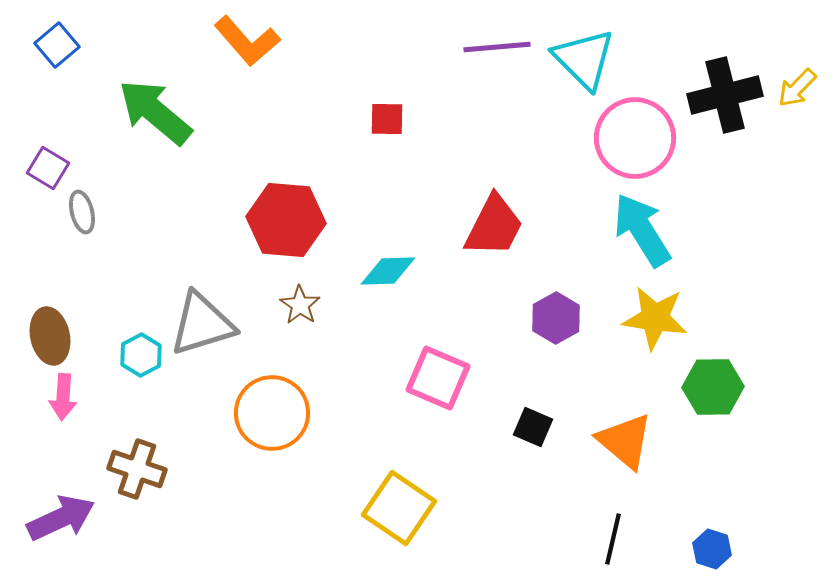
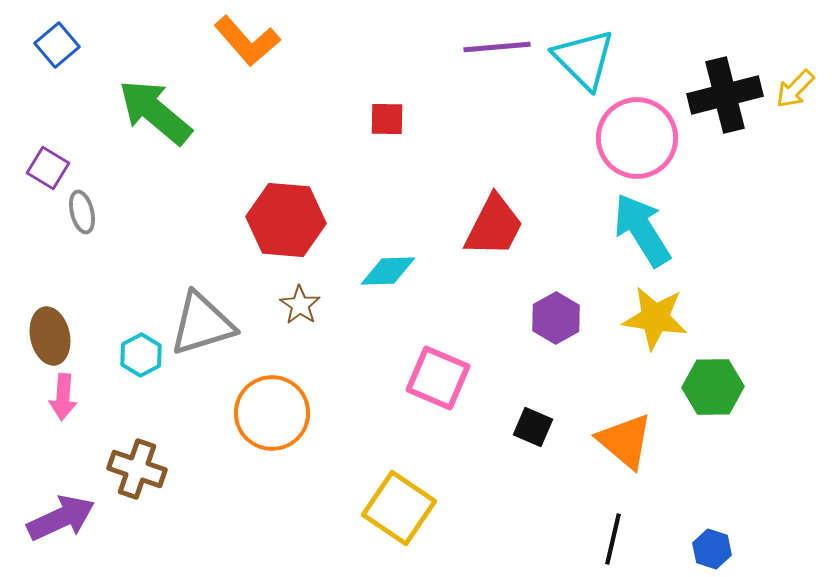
yellow arrow: moved 2 px left, 1 px down
pink circle: moved 2 px right
